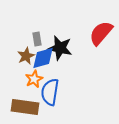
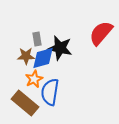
brown star: rotated 24 degrees clockwise
brown rectangle: moved 4 px up; rotated 32 degrees clockwise
